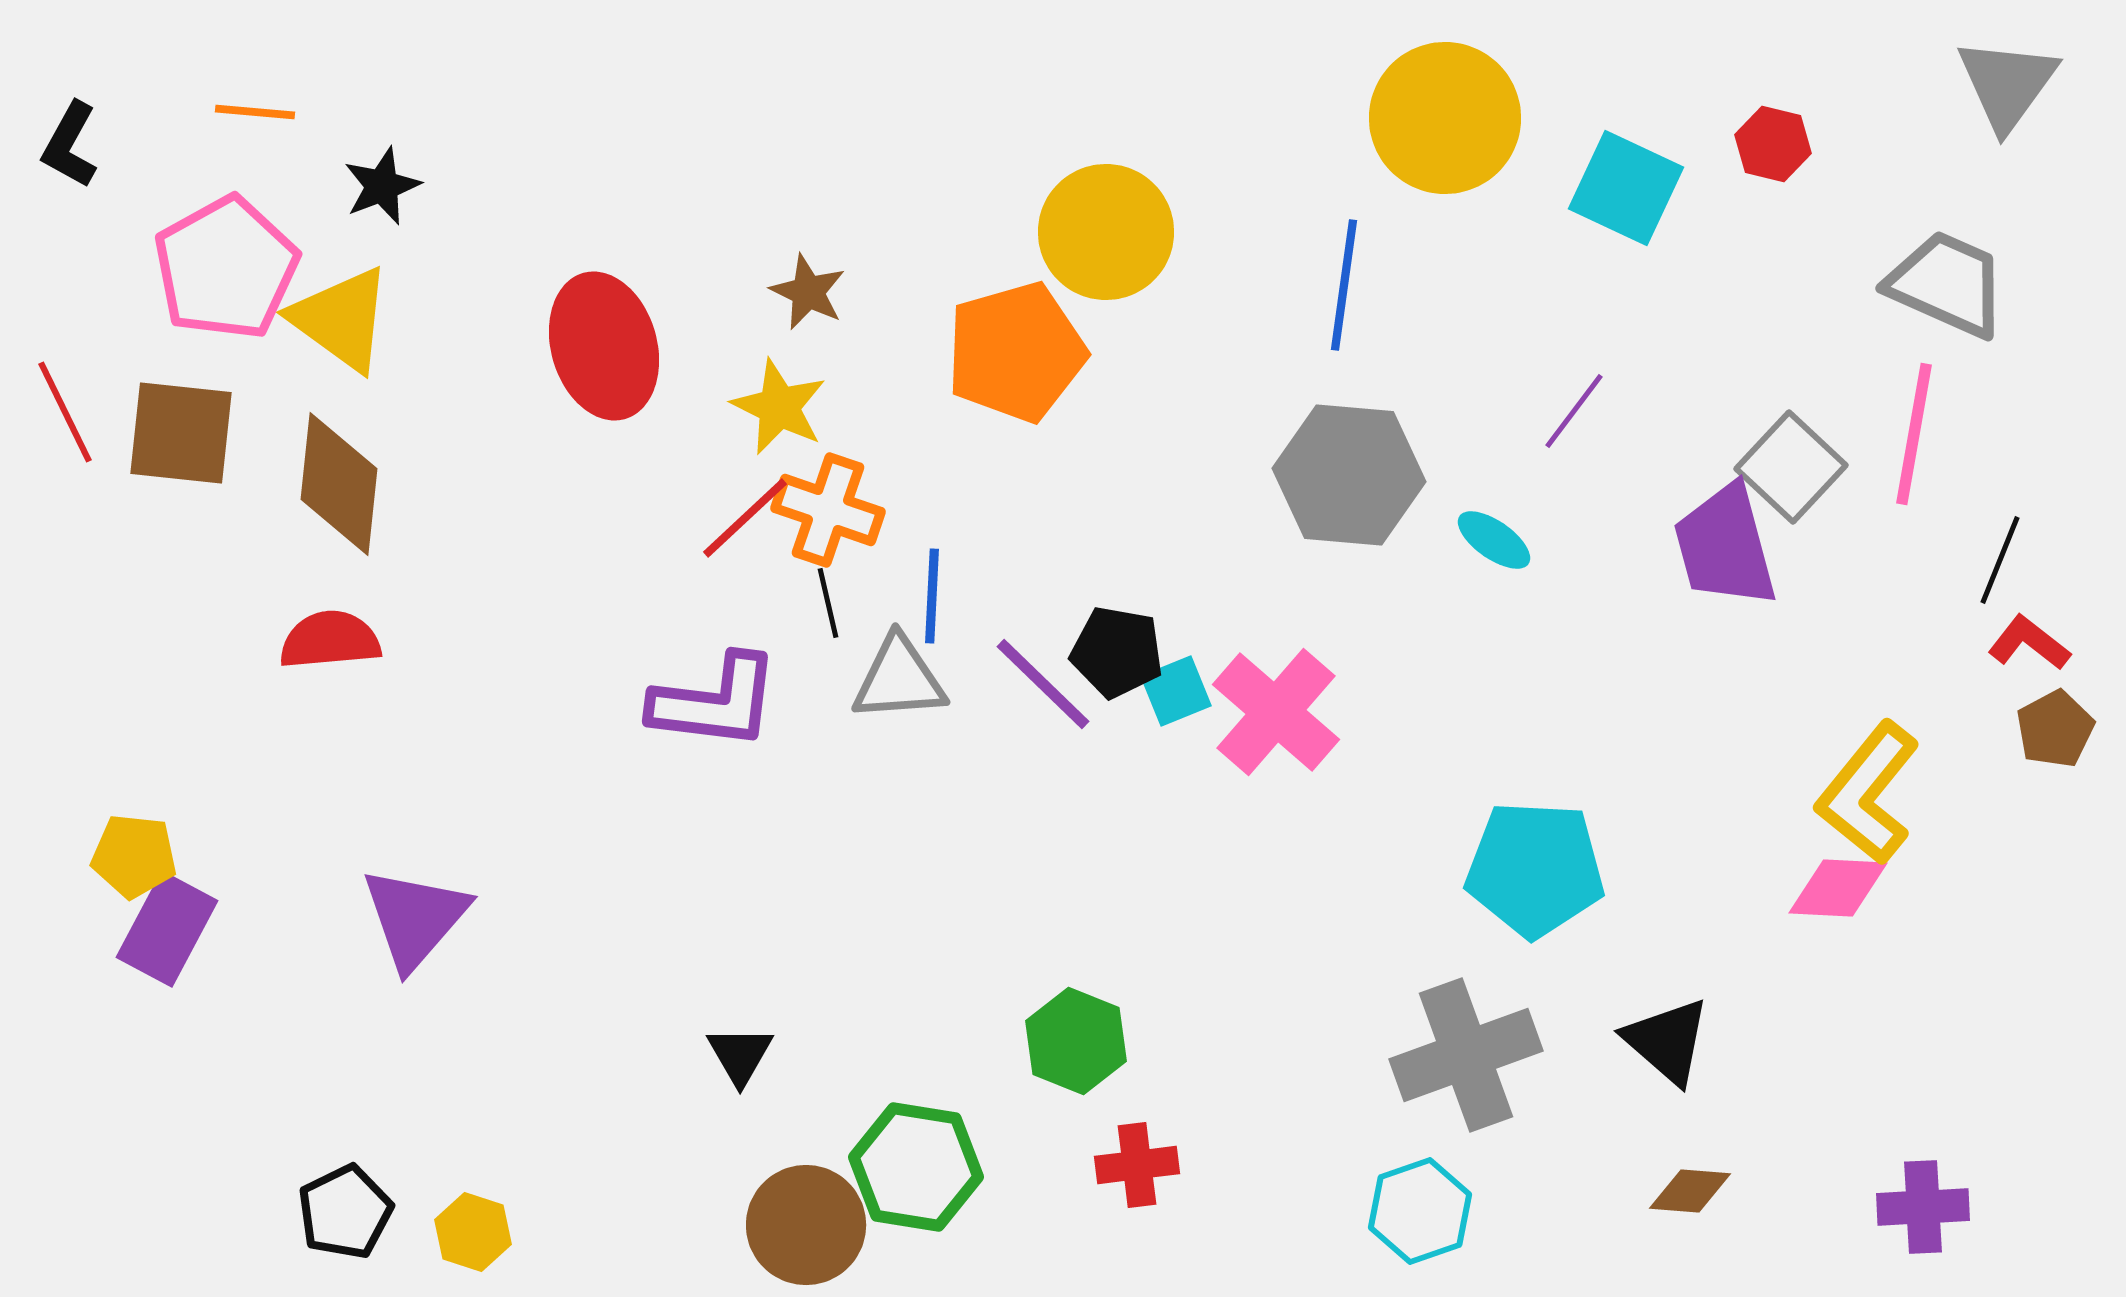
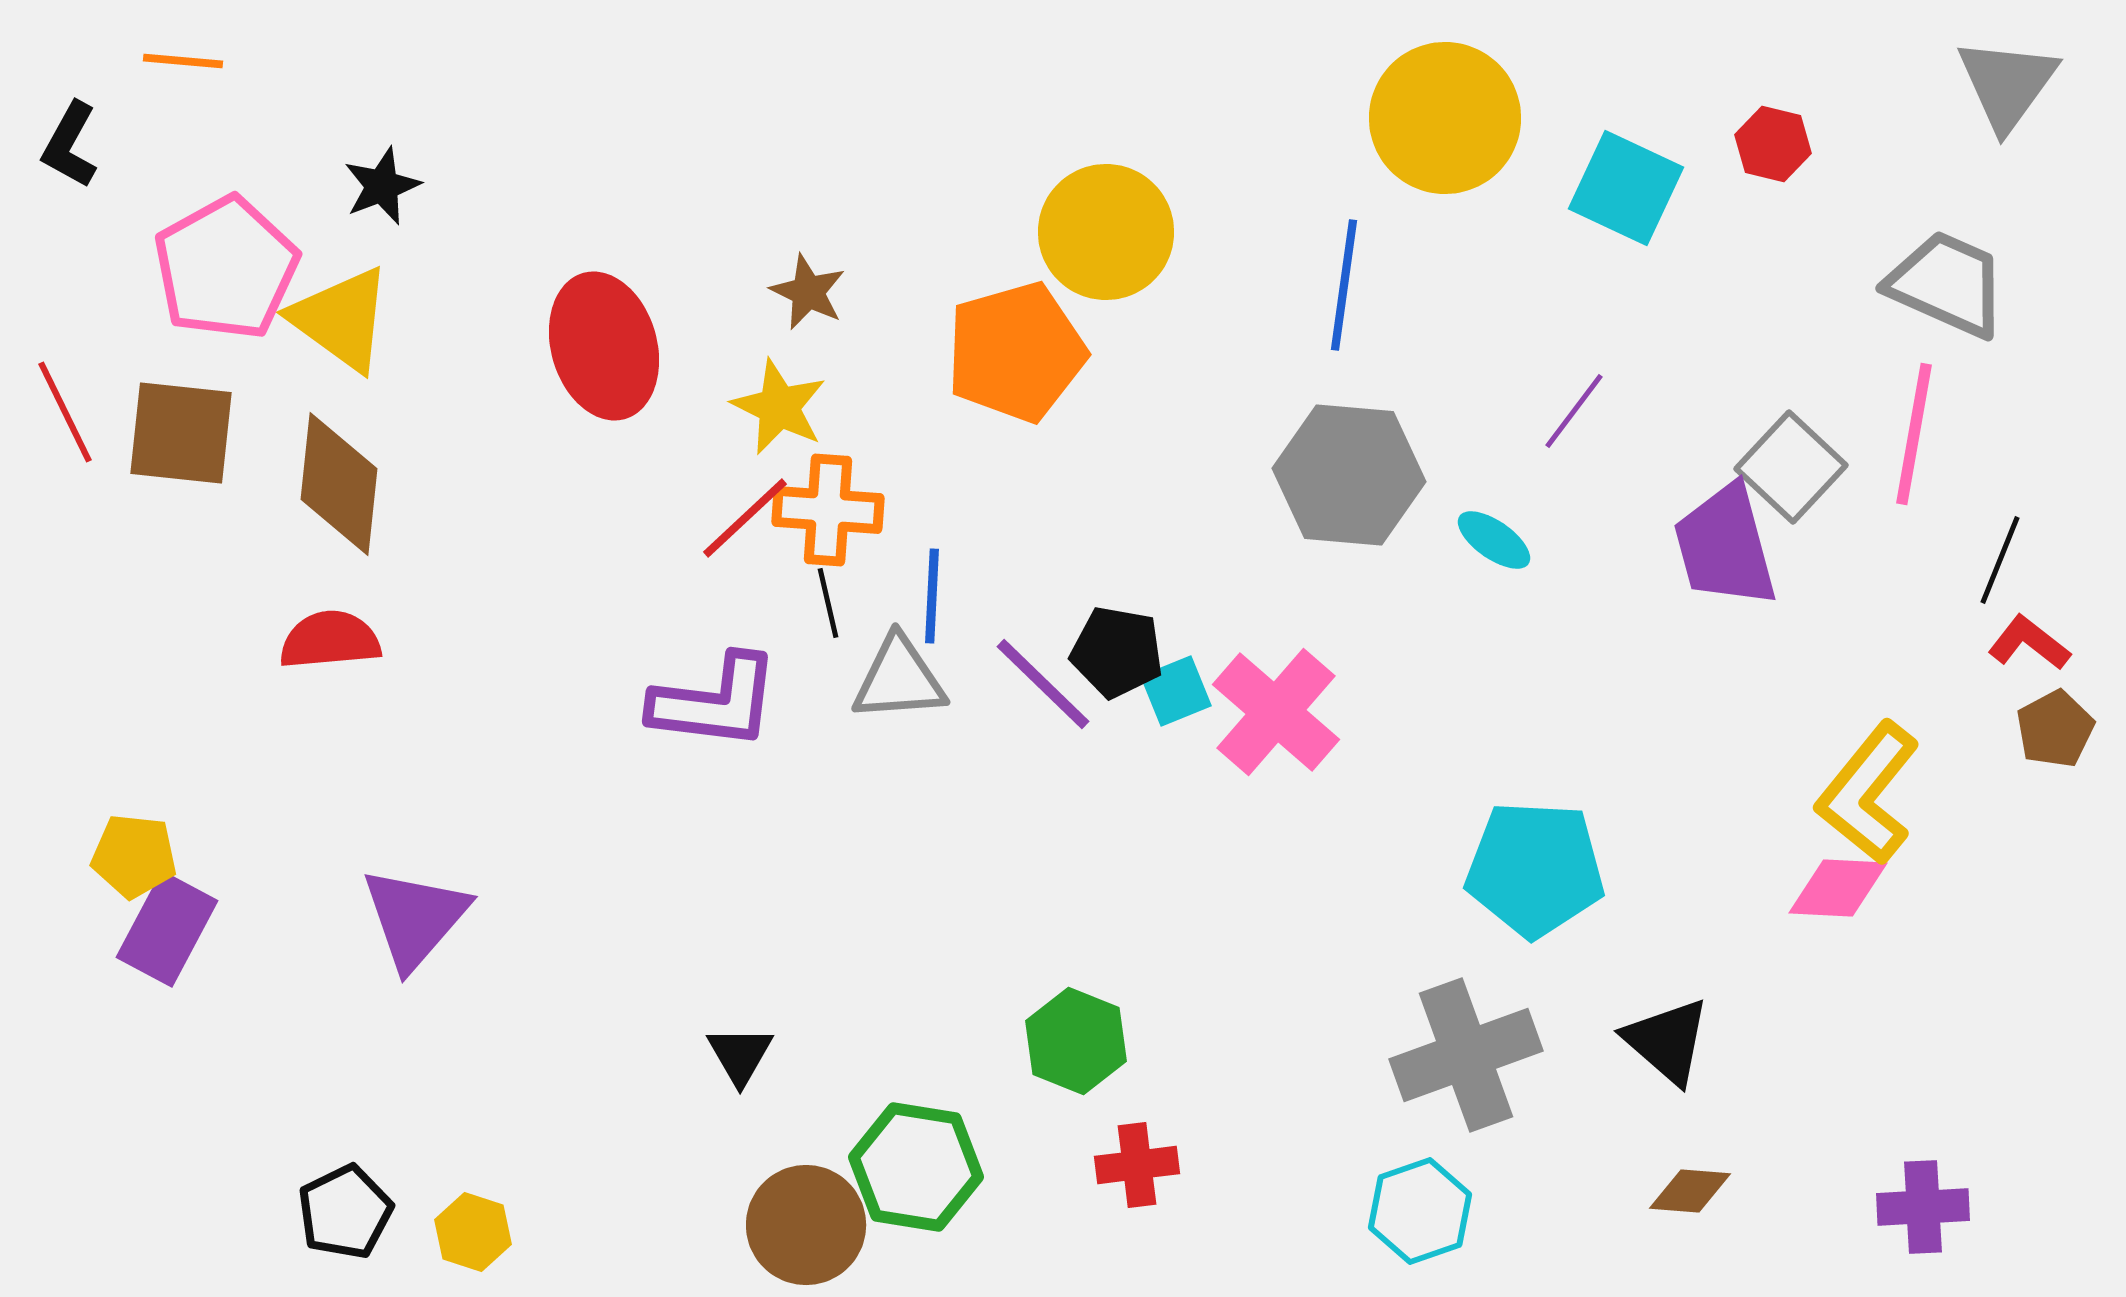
orange line at (255, 112): moved 72 px left, 51 px up
orange cross at (828, 510): rotated 15 degrees counterclockwise
